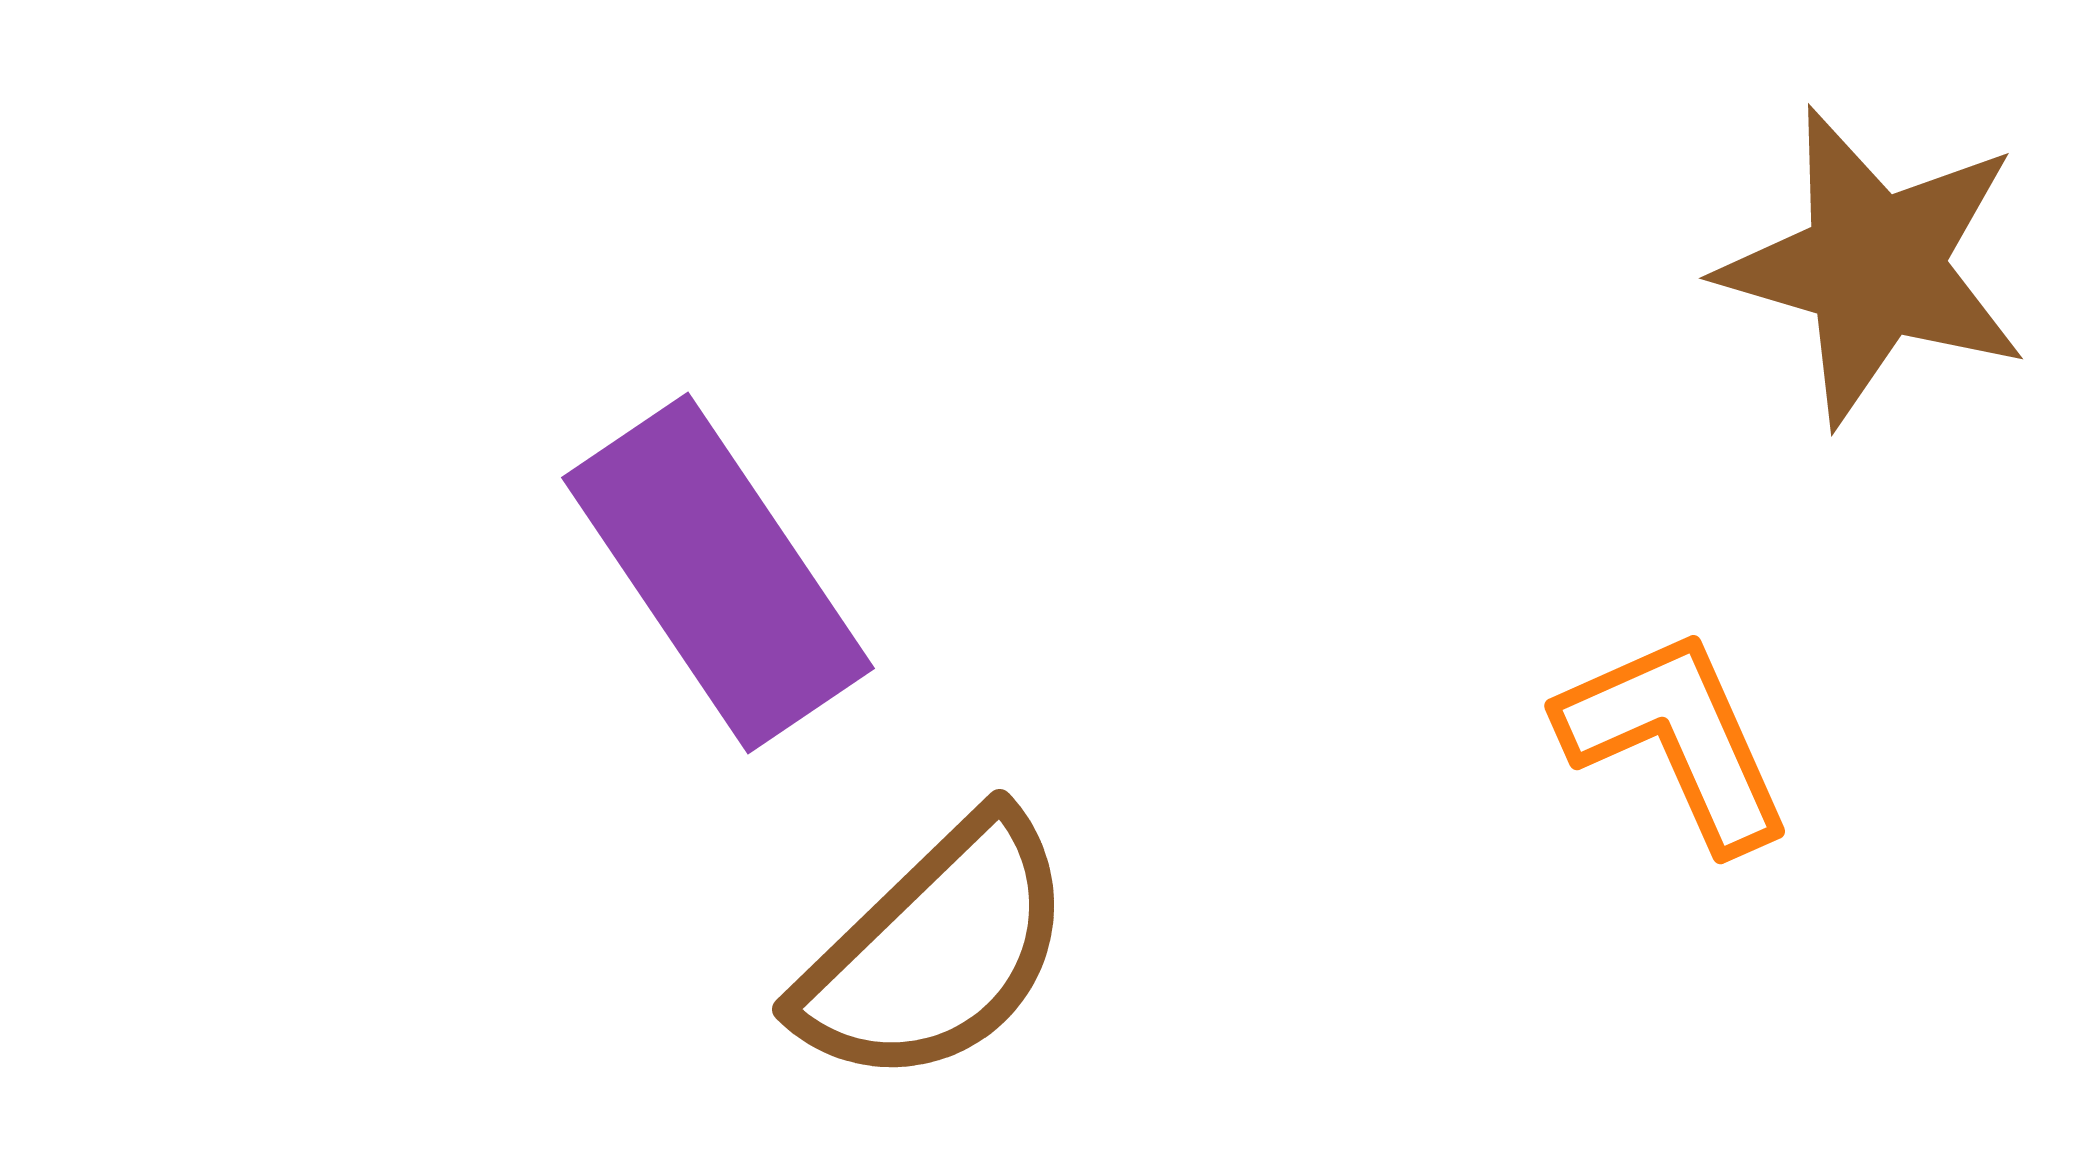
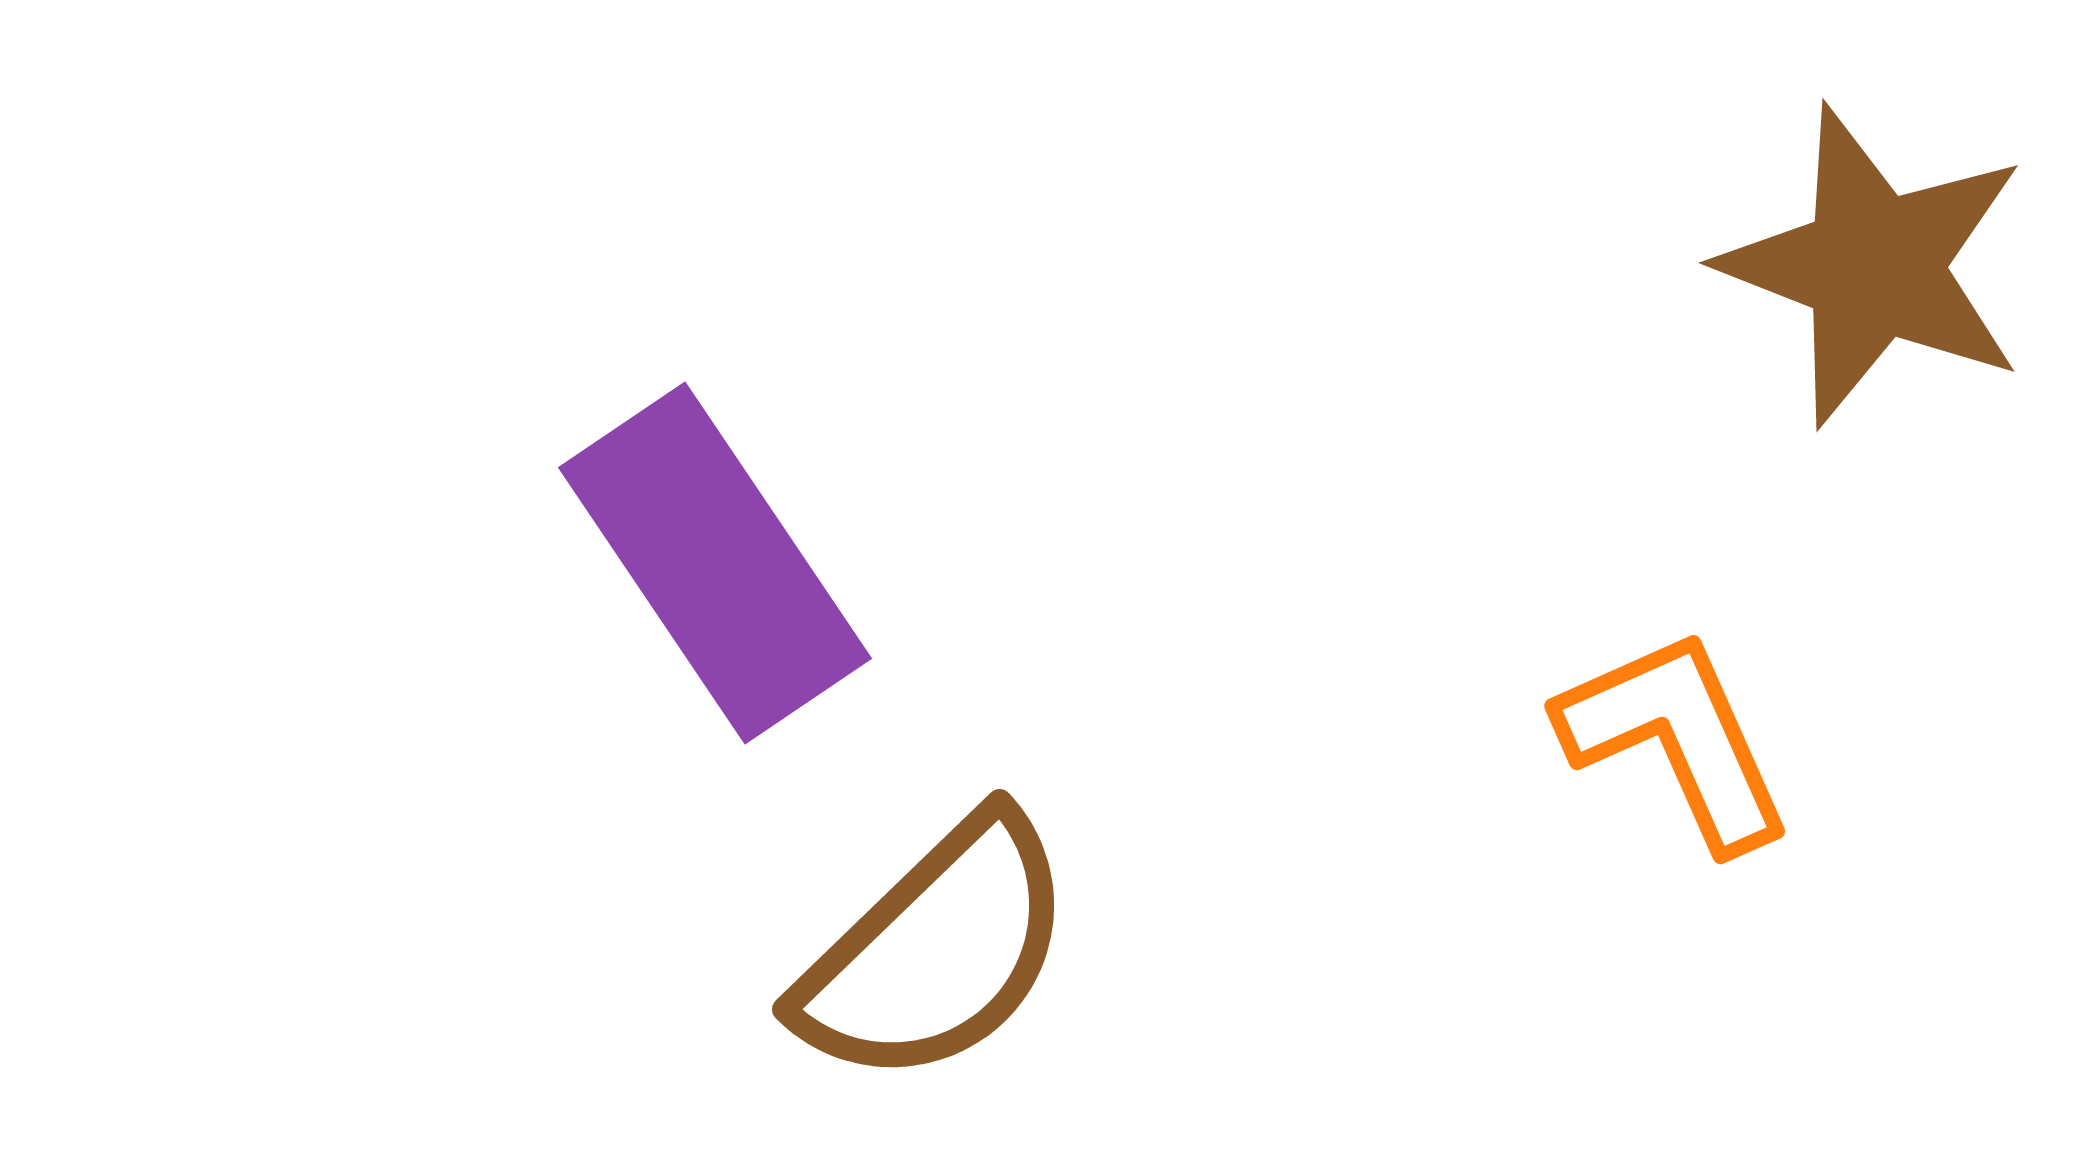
brown star: rotated 5 degrees clockwise
purple rectangle: moved 3 px left, 10 px up
